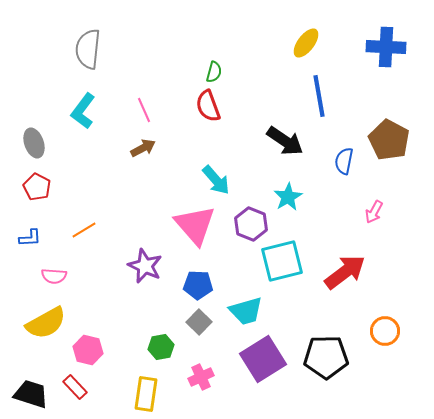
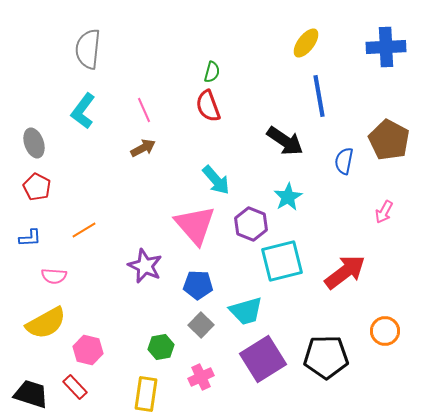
blue cross: rotated 6 degrees counterclockwise
green semicircle: moved 2 px left
pink arrow: moved 10 px right
gray square: moved 2 px right, 3 px down
